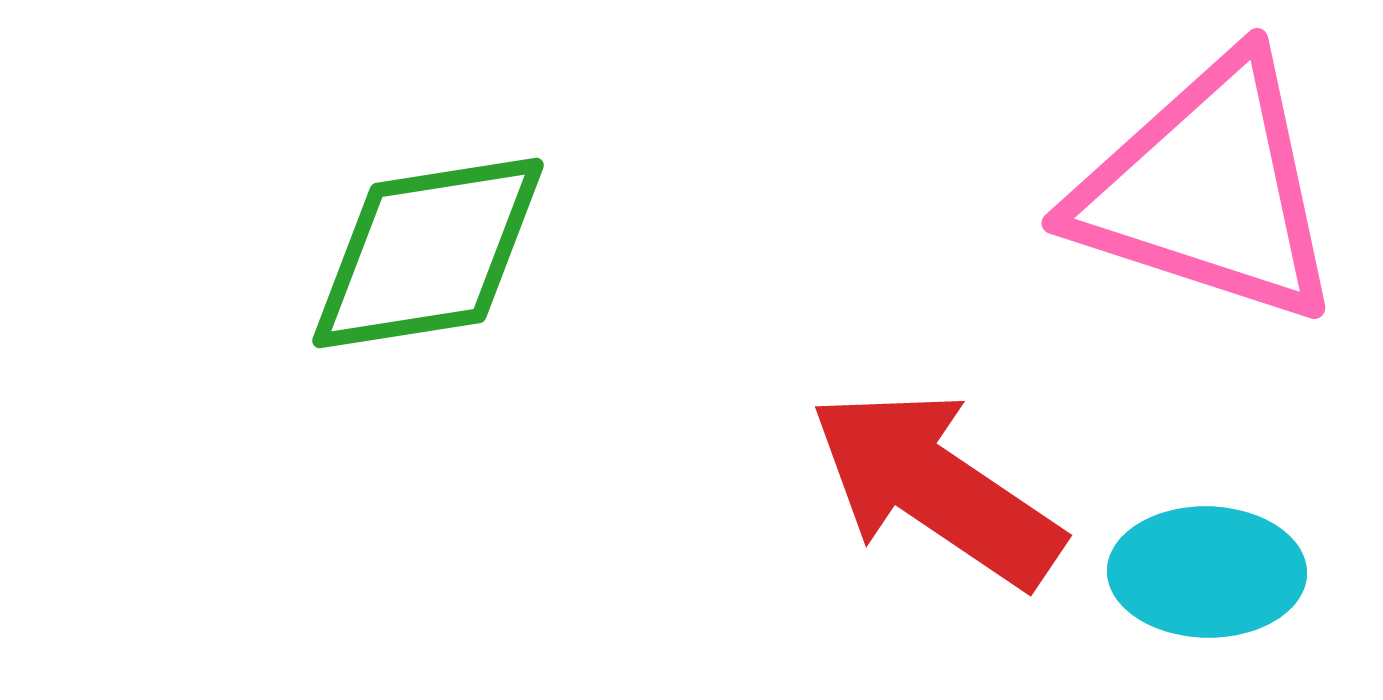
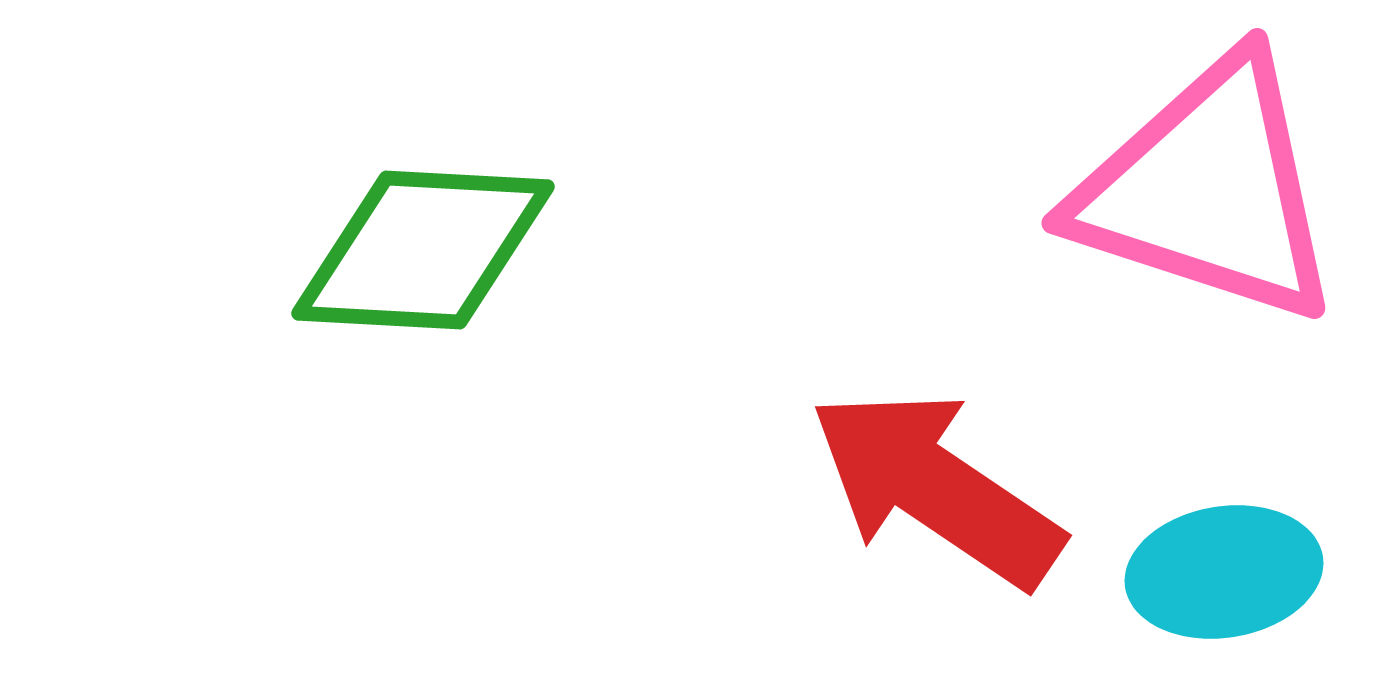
green diamond: moved 5 px left, 3 px up; rotated 12 degrees clockwise
cyan ellipse: moved 17 px right; rotated 10 degrees counterclockwise
